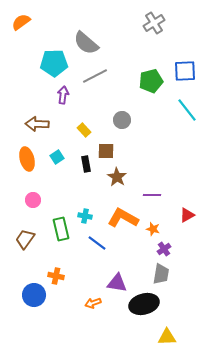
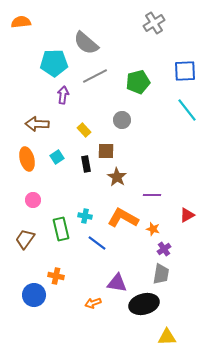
orange semicircle: rotated 30 degrees clockwise
green pentagon: moved 13 px left, 1 px down
